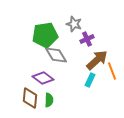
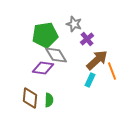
purple cross: rotated 16 degrees counterclockwise
purple diamond: moved 10 px up; rotated 30 degrees counterclockwise
